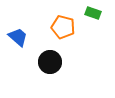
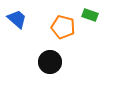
green rectangle: moved 3 px left, 2 px down
blue trapezoid: moved 1 px left, 18 px up
